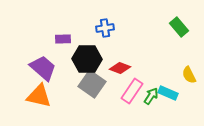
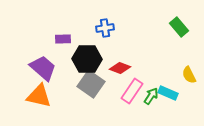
gray square: moved 1 px left
